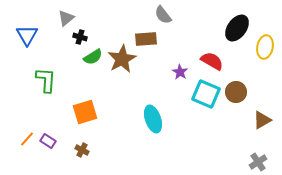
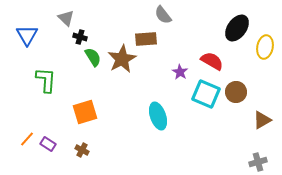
gray triangle: rotated 36 degrees counterclockwise
green semicircle: rotated 90 degrees counterclockwise
cyan ellipse: moved 5 px right, 3 px up
purple rectangle: moved 3 px down
gray cross: rotated 18 degrees clockwise
